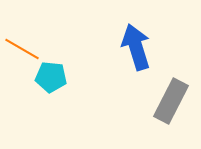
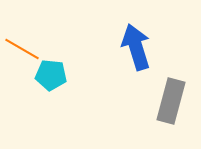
cyan pentagon: moved 2 px up
gray rectangle: rotated 12 degrees counterclockwise
